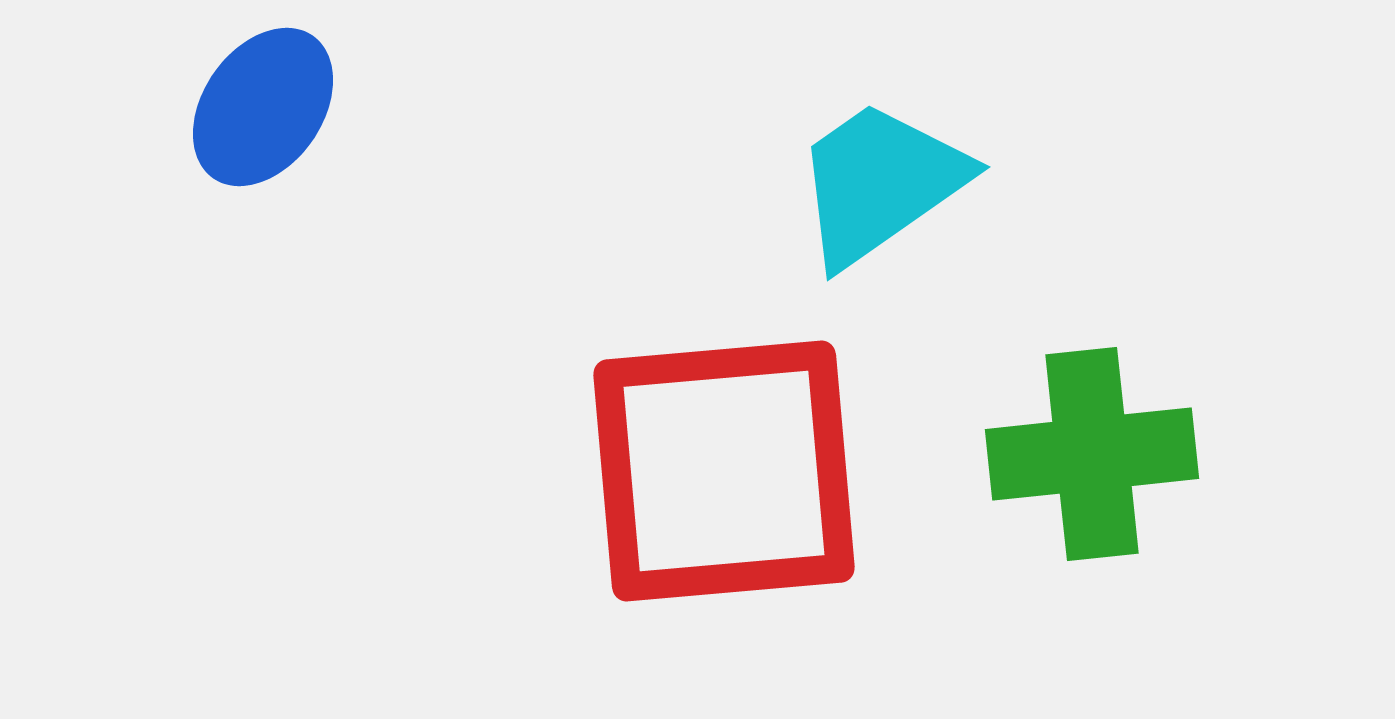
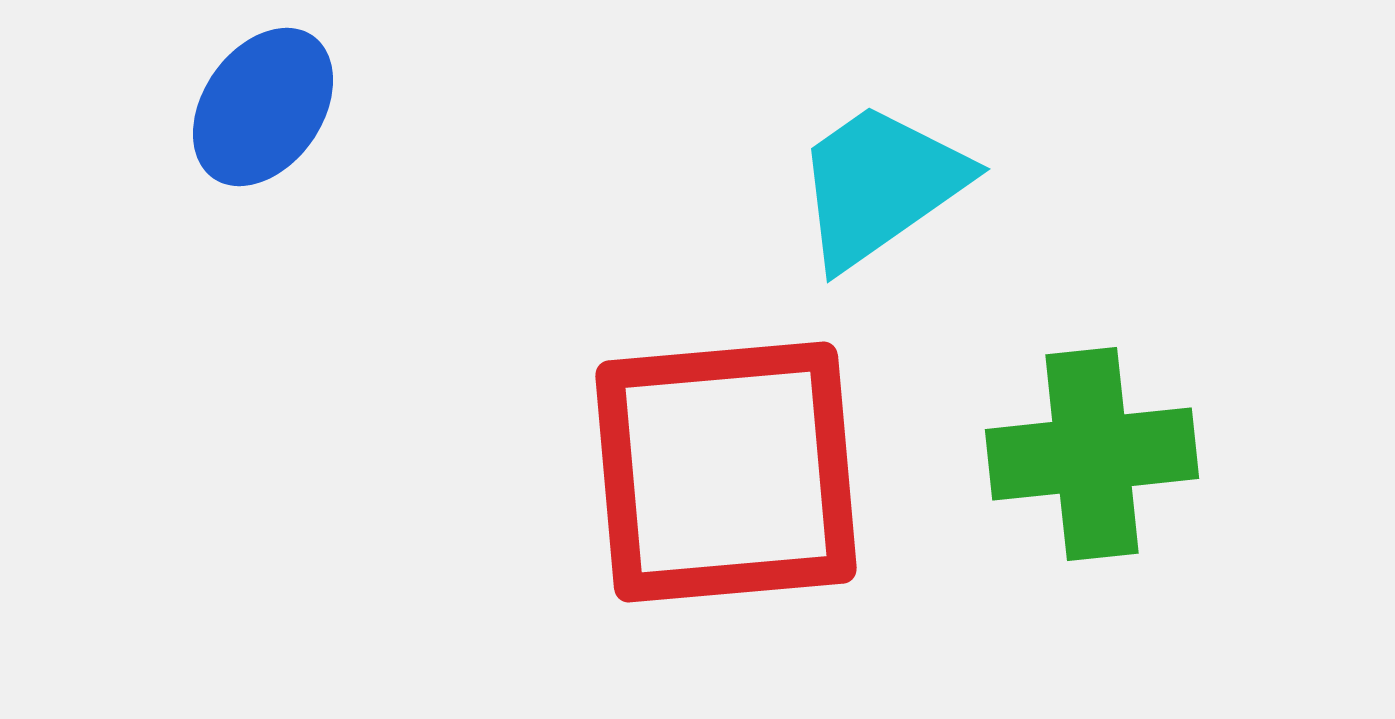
cyan trapezoid: moved 2 px down
red square: moved 2 px right, 1 px down
